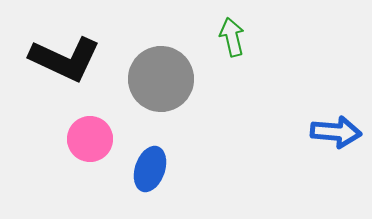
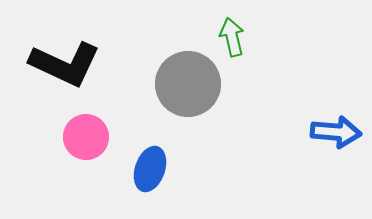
black L-shape: moved 5 px down
gray circle: moved 27 px right, 5 px down
pink circle: moved 4 px left, 2 px up
